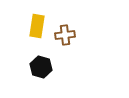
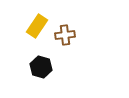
yellow rectangle: rotated 25 degrees clockwise
